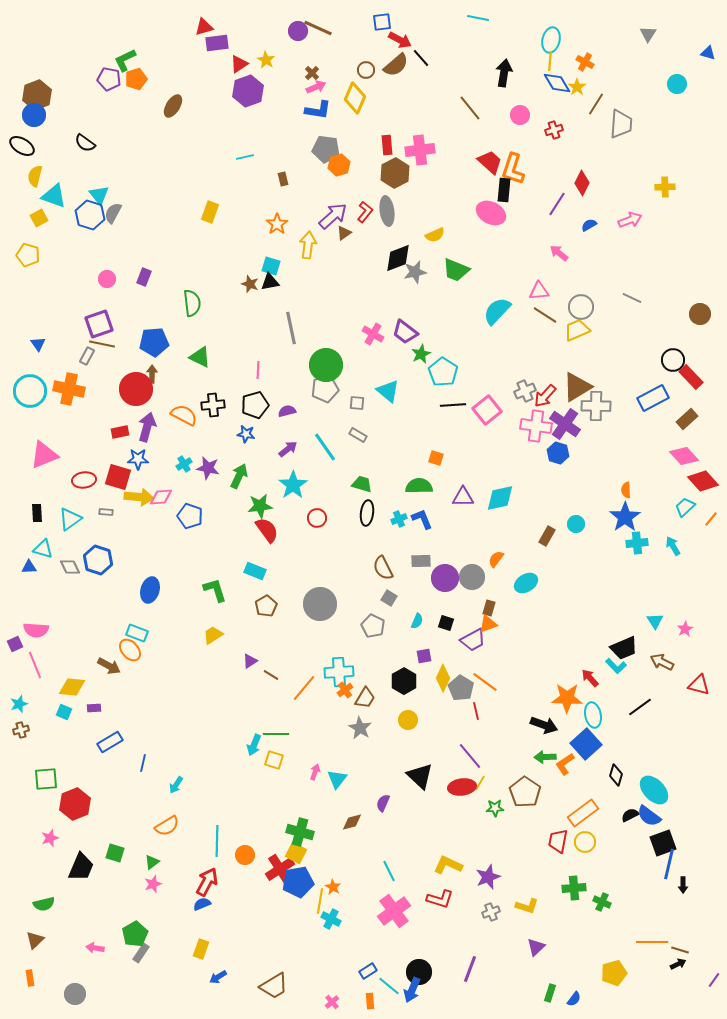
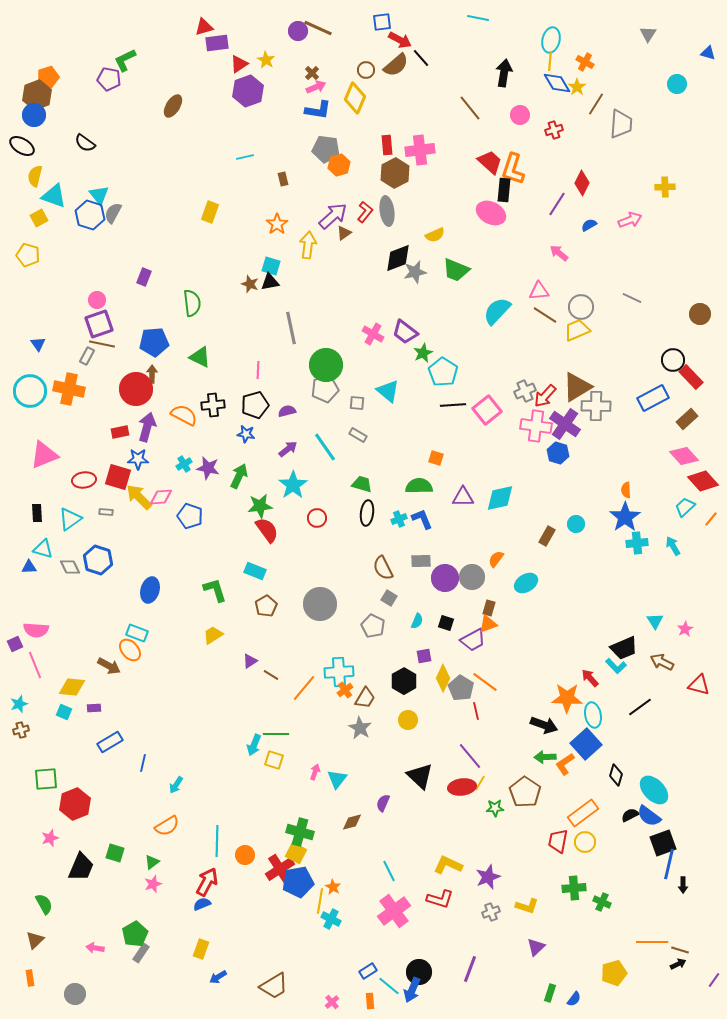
orange pentagon at (136, 79): moved 88 px left, 2 px up
pink circle at (107, 279): moved 10 px left, 21 px down
green star at (421, 354): moved 2 px right, 1 px up
yellow arrow at (139, 497): rotated 140 degrees counterclockwise
green semicircle at (44, 904): rotated 105 degrees counterclockwise
